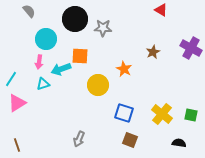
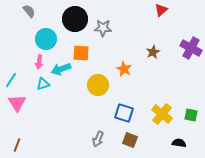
red triangle: rotated 48 degrees clockwise
orange square: moved 1 px right, 3 px up
cyan line: moved 1 px down
pink triangle: rotated 30 degrees counterclockwise
gray arrow: moved 19 px right
brown line: rotated 40 degrees clockwise
